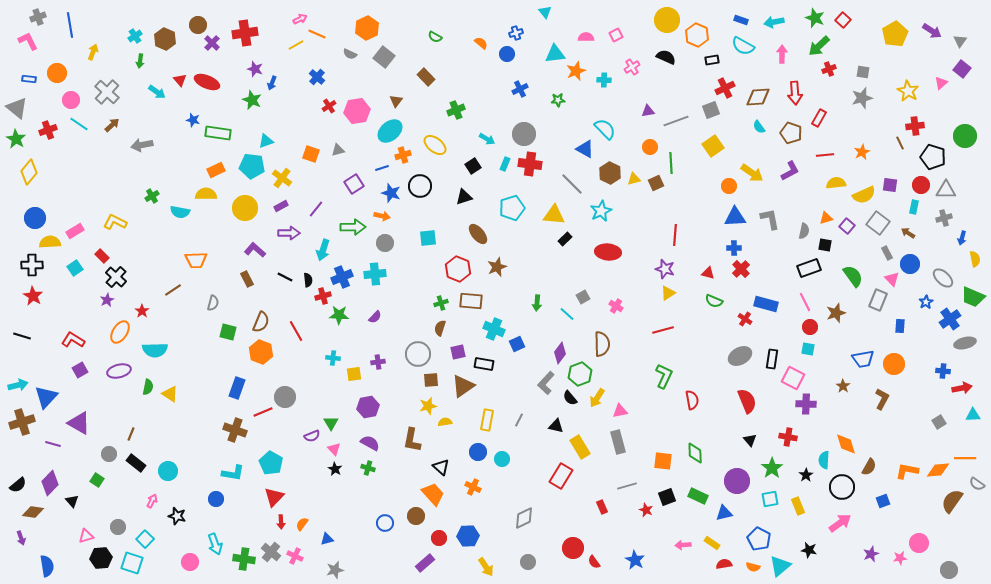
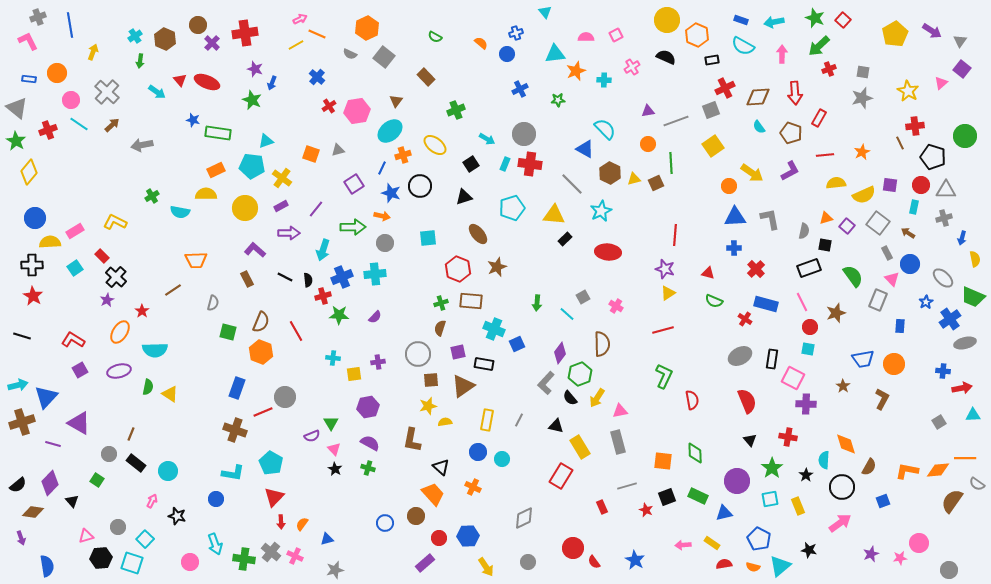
green star at (16, 139): moved 2 px down
orange circle at (650, 147): moved 2 px left, 3 px up
black square at (473, 166): moved 2 px left, 2 px up
blue line at (382, 168): rotated 48 degrees counterclockwise
red cross at (741, 269): moved 15 px right
pink line at (805, 302): moved 3 px left
